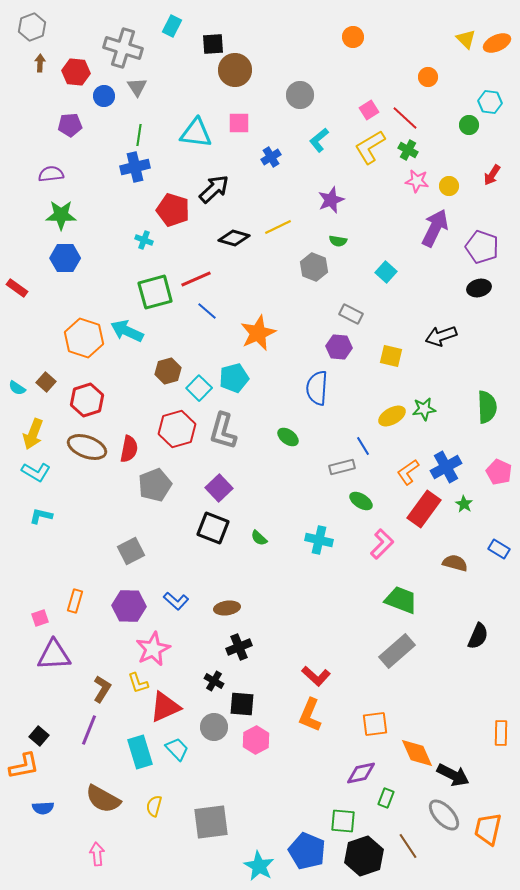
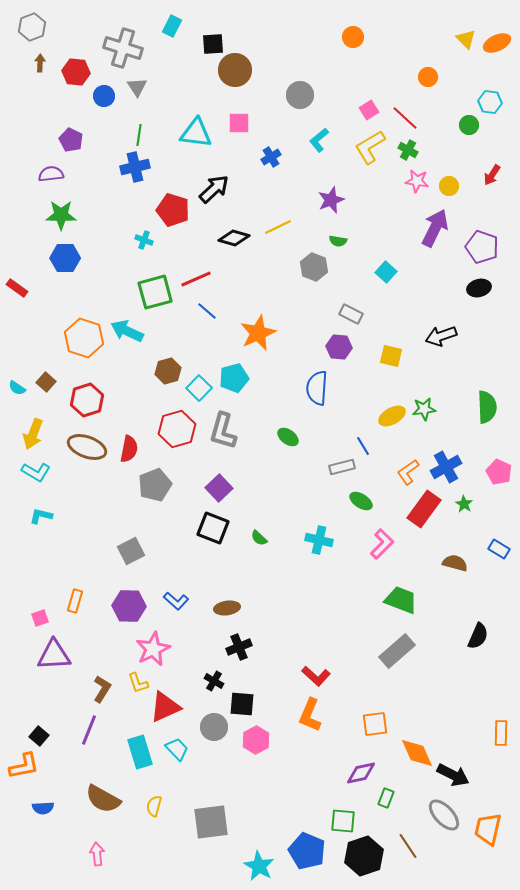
purple pentagon at (70, 125): moved 1 px right, 15 px down; rotated 30 degrees clockwise
